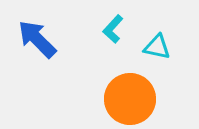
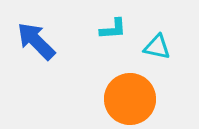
cyan L-shape: rotated 136 degrees counterclockwise
blue arrow: moved 1 px left, 2 px down
